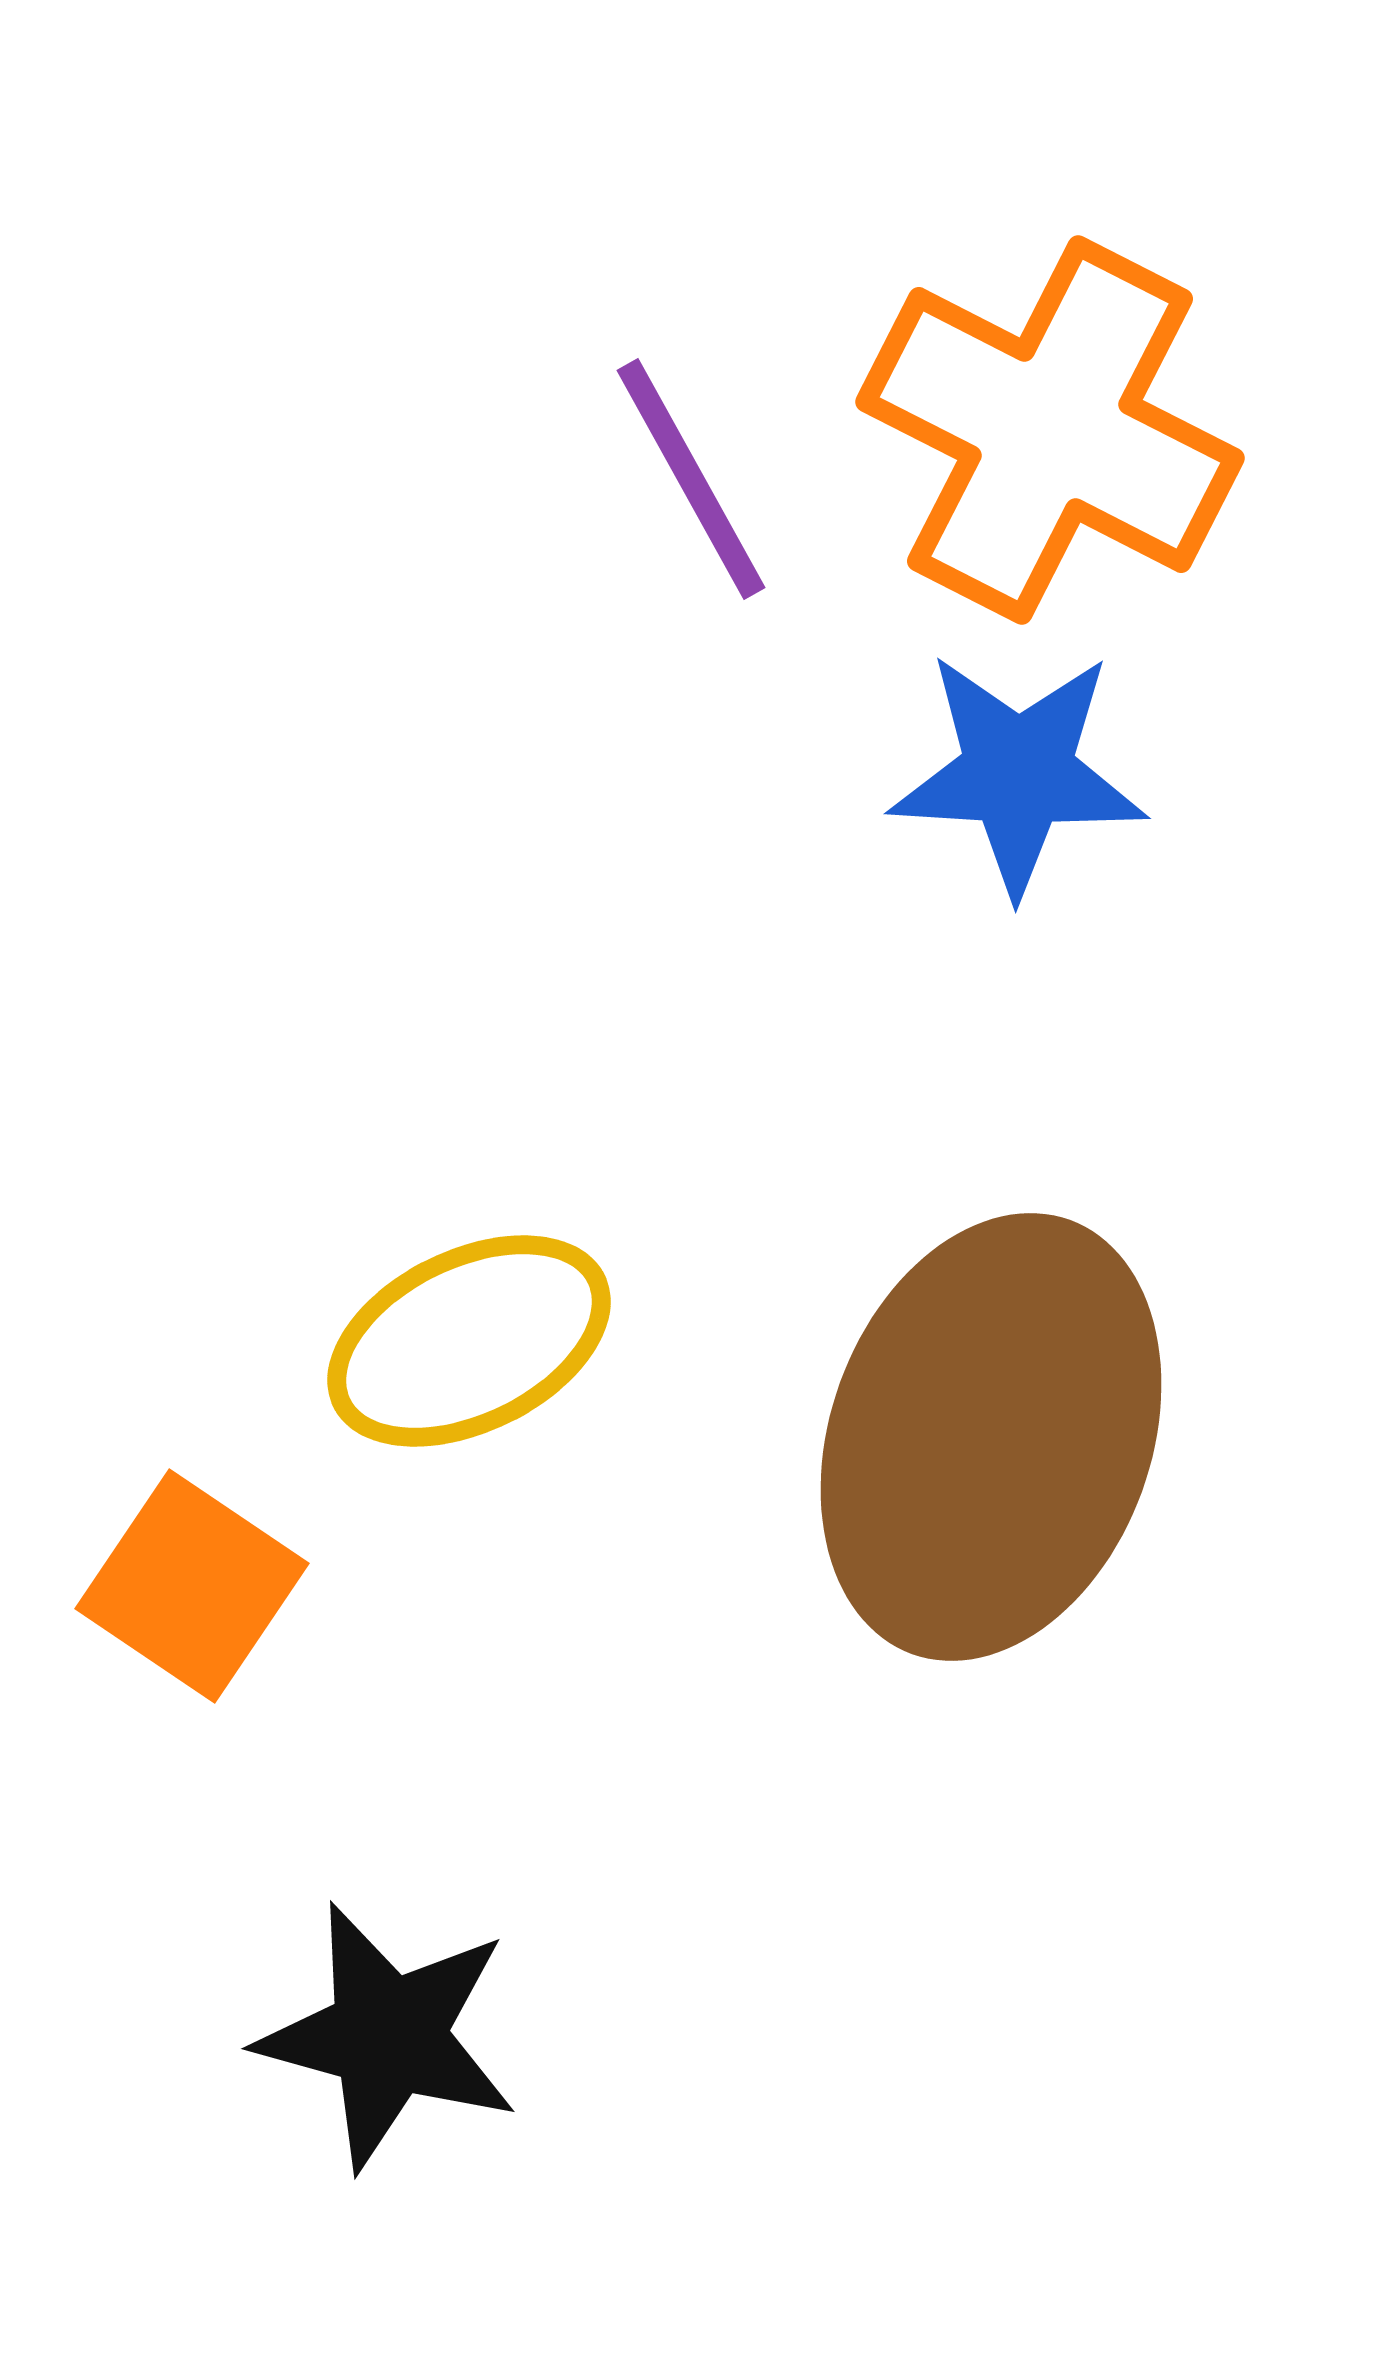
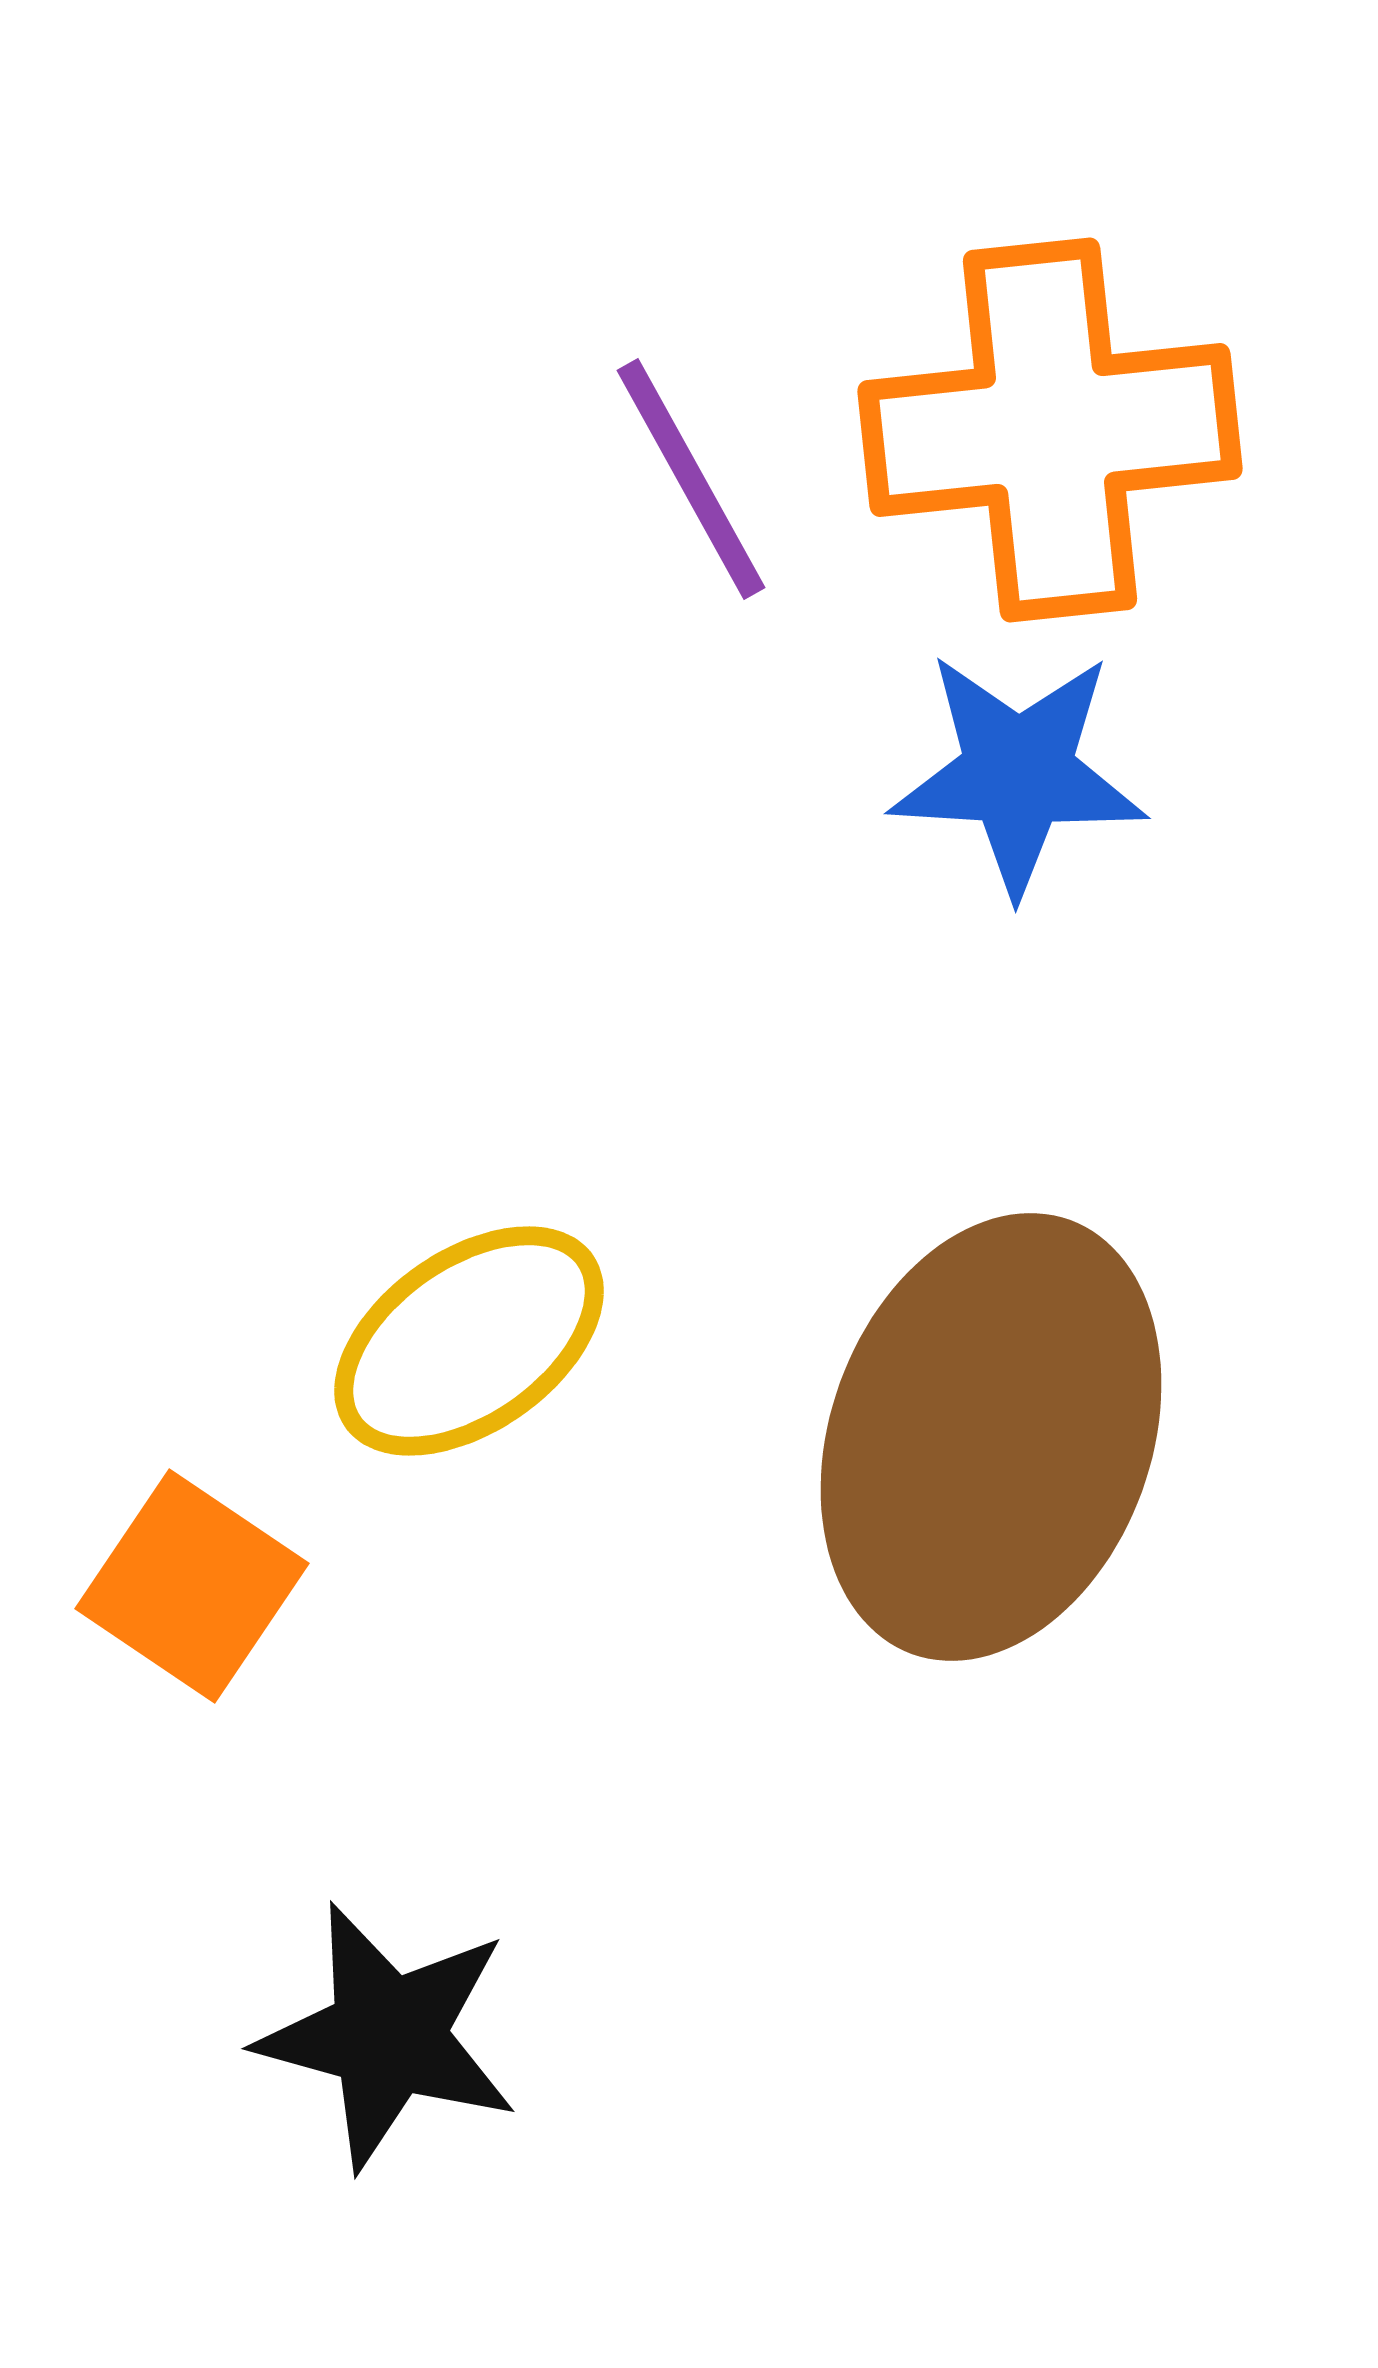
orange cross: rotated 33 degrees counterclockwise
yellow ellipse: rotated 9 degrees counterclockwise
